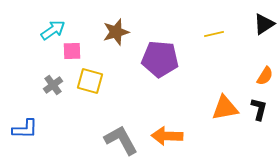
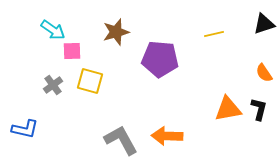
black triangle: rotated 15 degrees clockwise
cyan arrow: rotated 70 degrees clockwise
orange semicircle: moved 1 px left, 3 px up; rotated 114 degrees clockwise
orange triangle: moved 3 px right, 1 px down
blue L-shape: rotated 12 degrees clockwise
